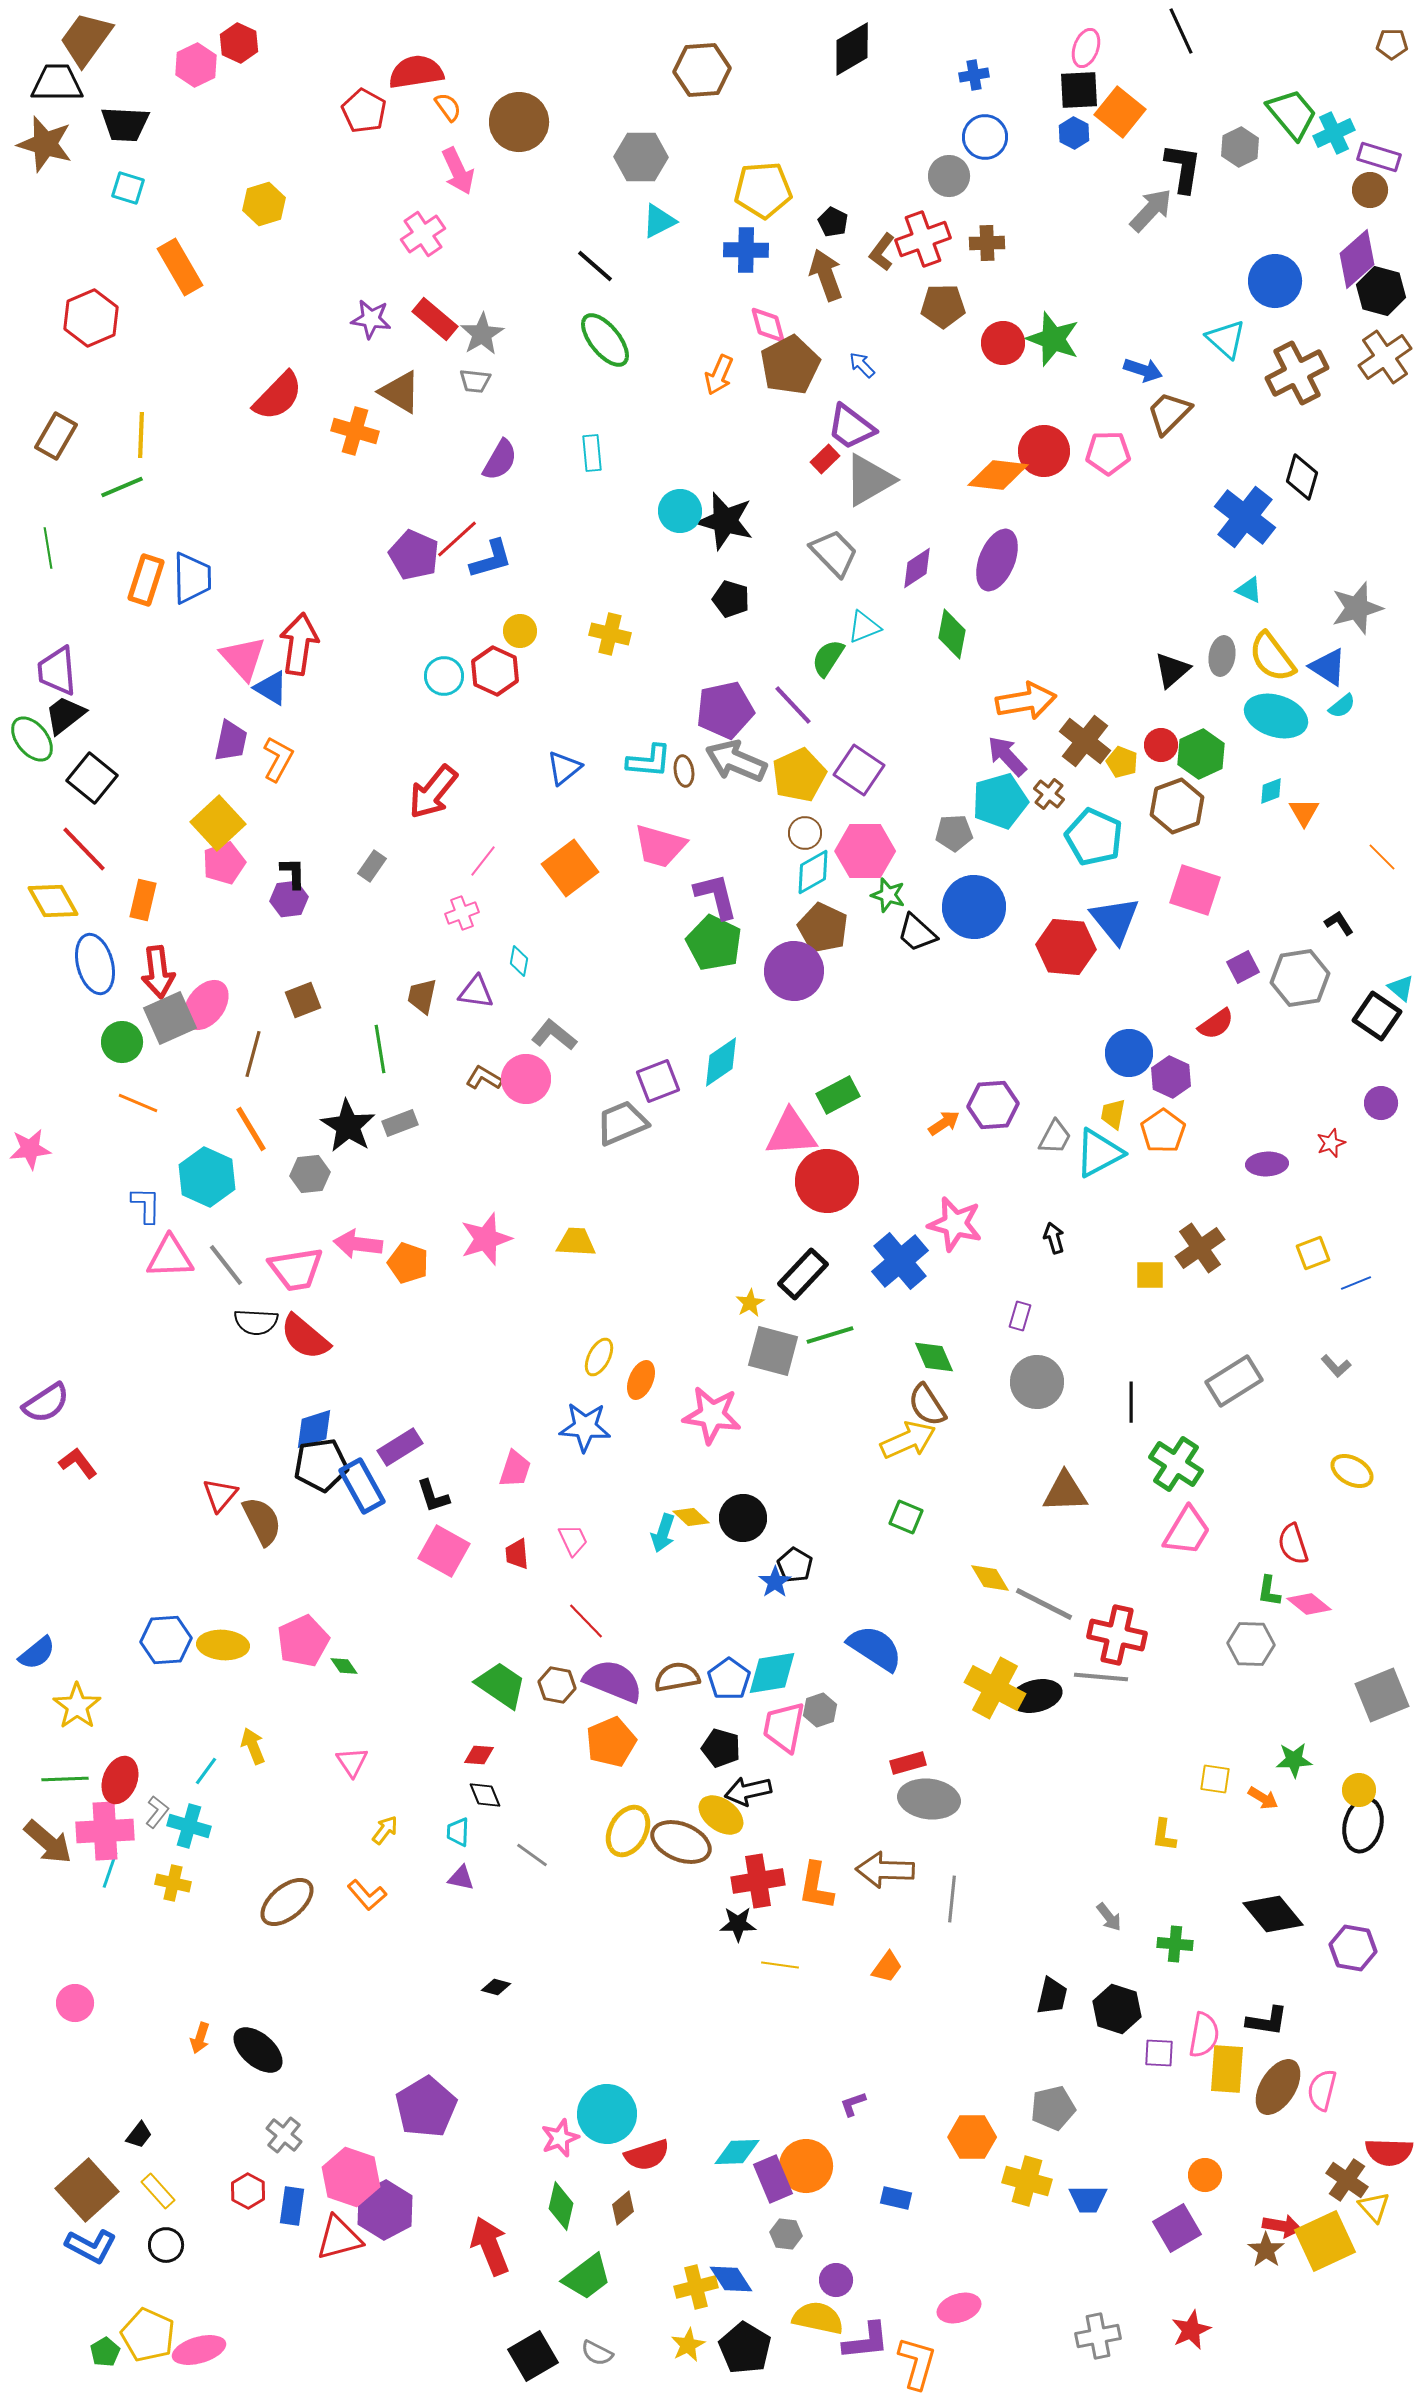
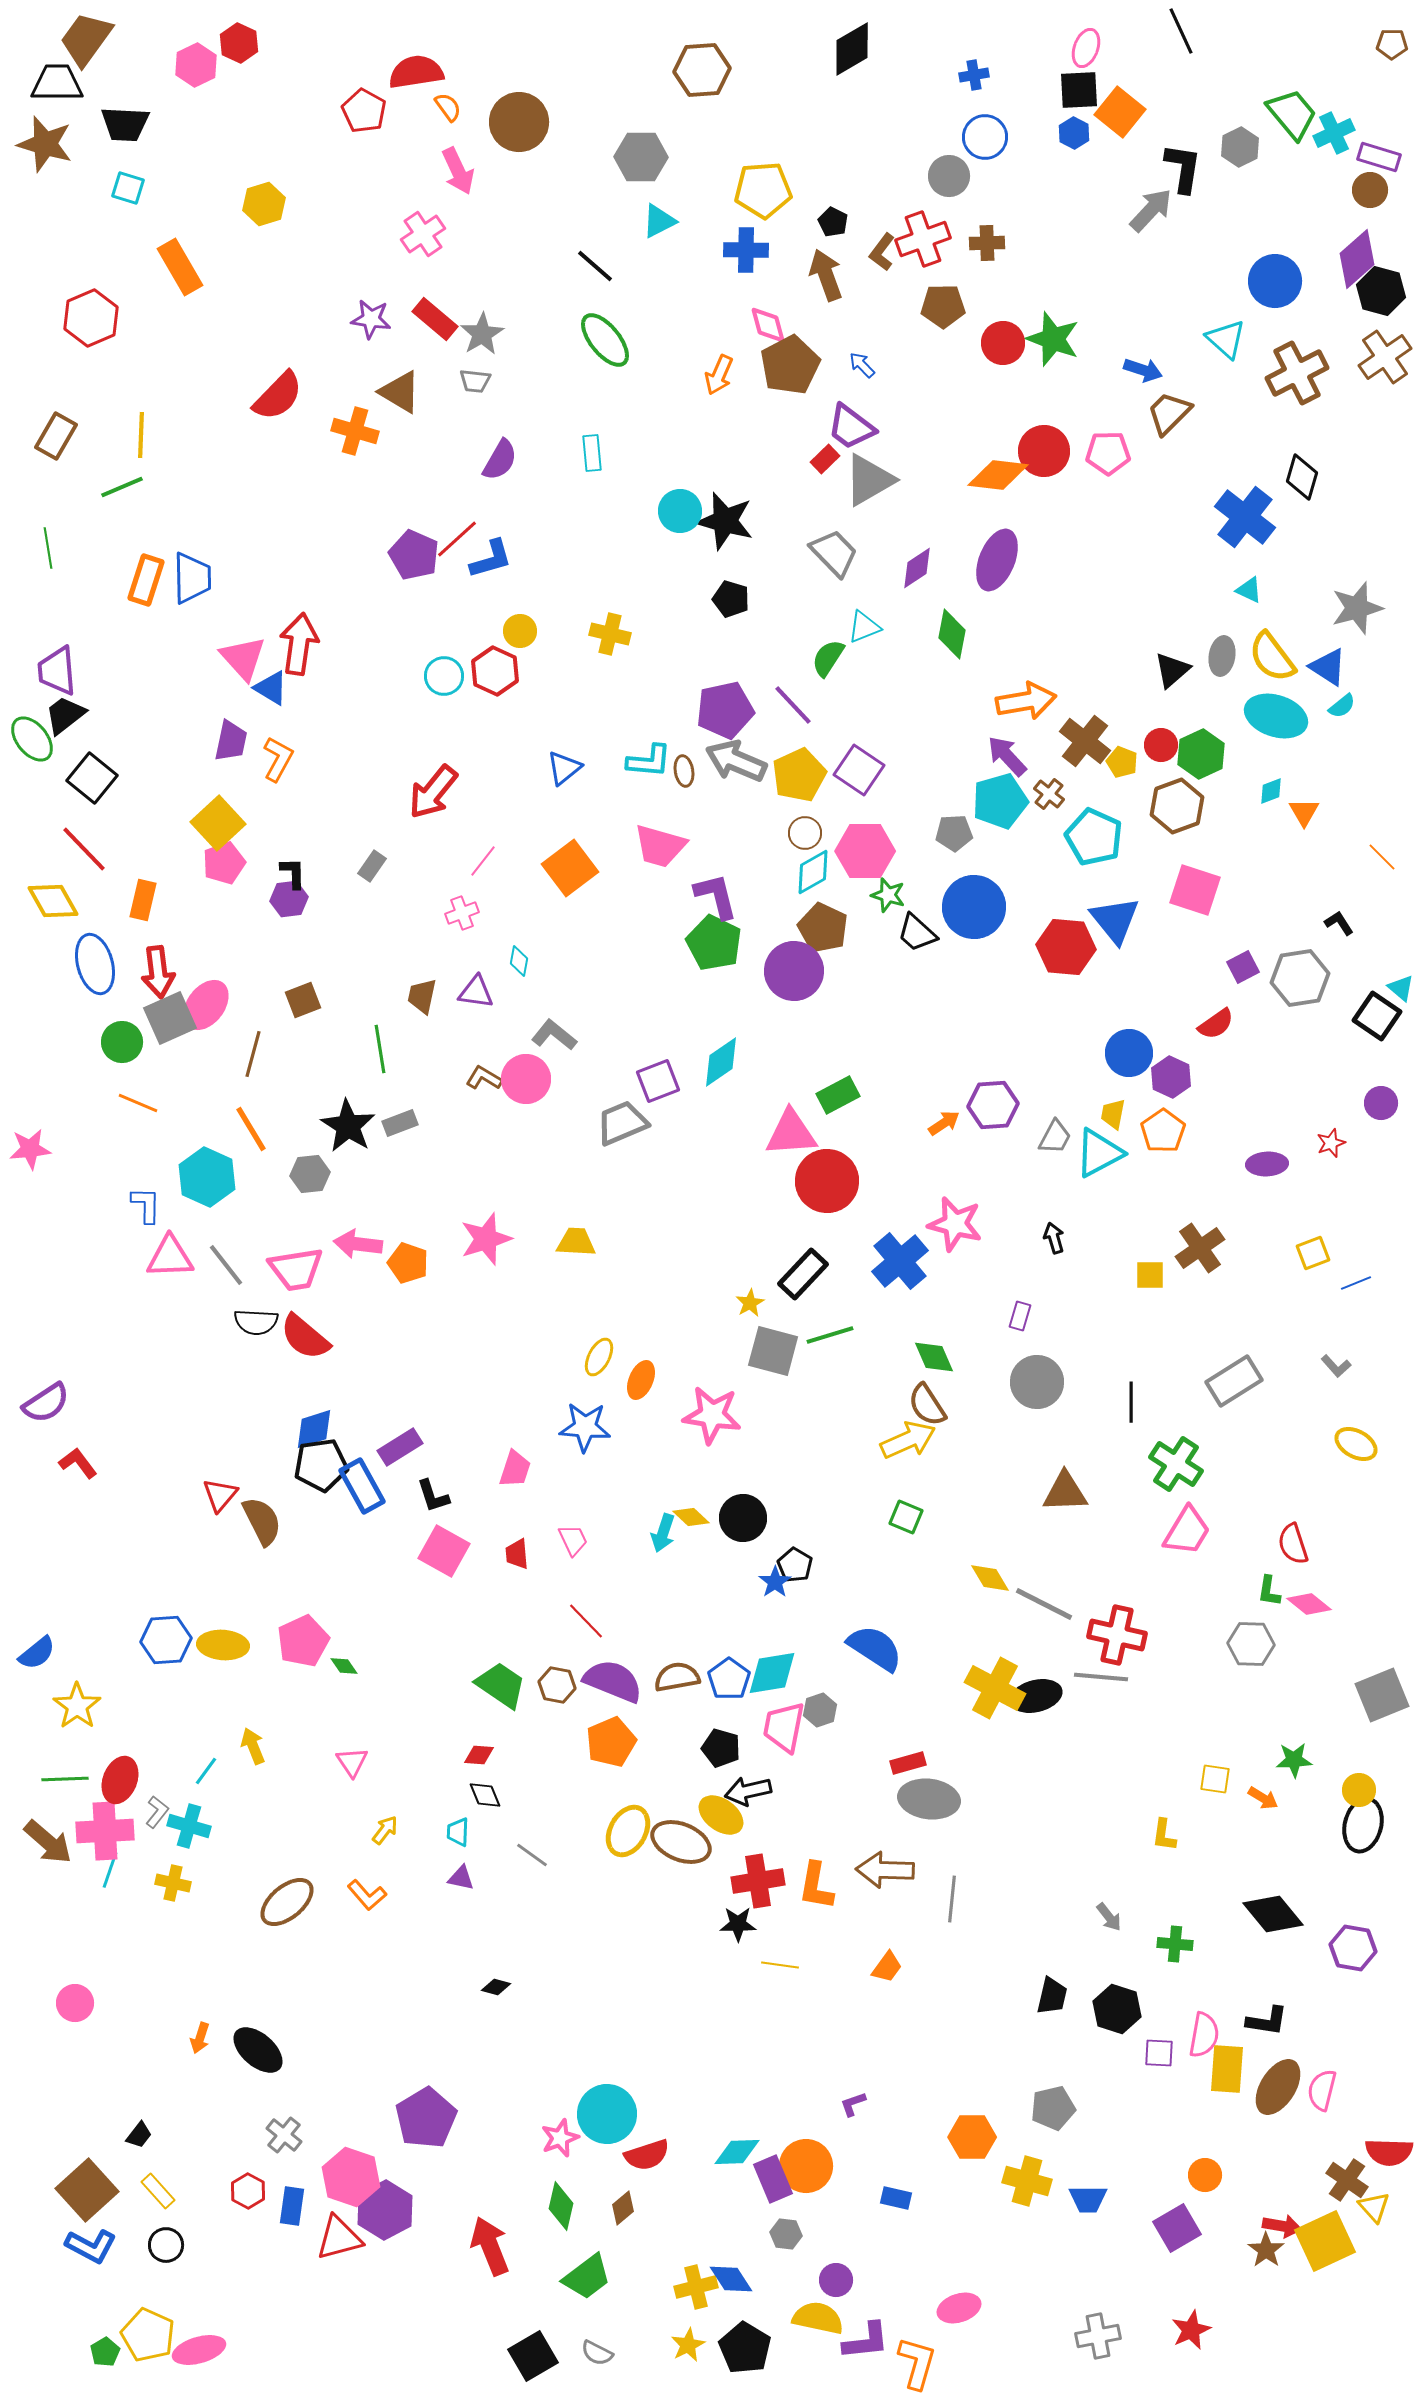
yellow ellipse at (1352, 1471): moved 4 px right, 27 px up
purple pentagon at (426, 2107): moved 11 px down
